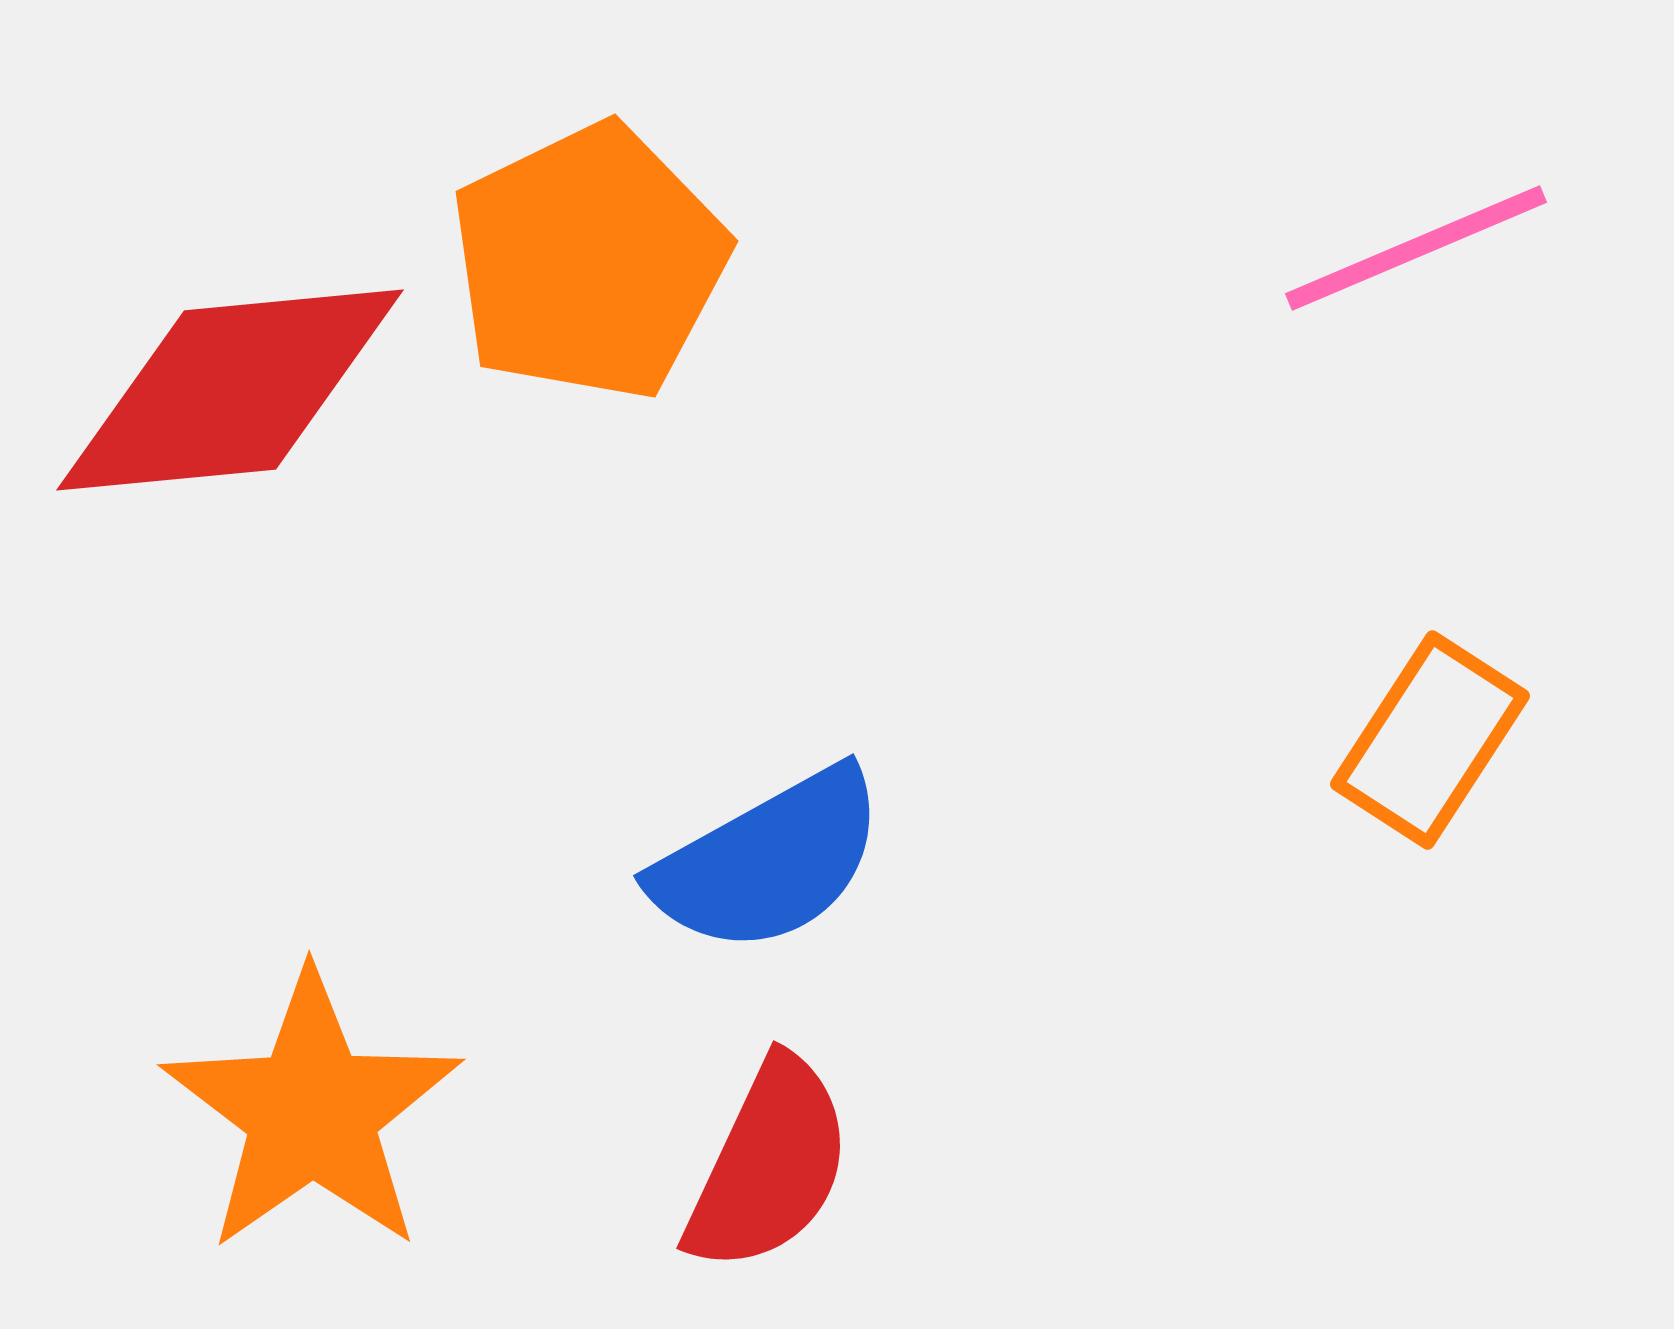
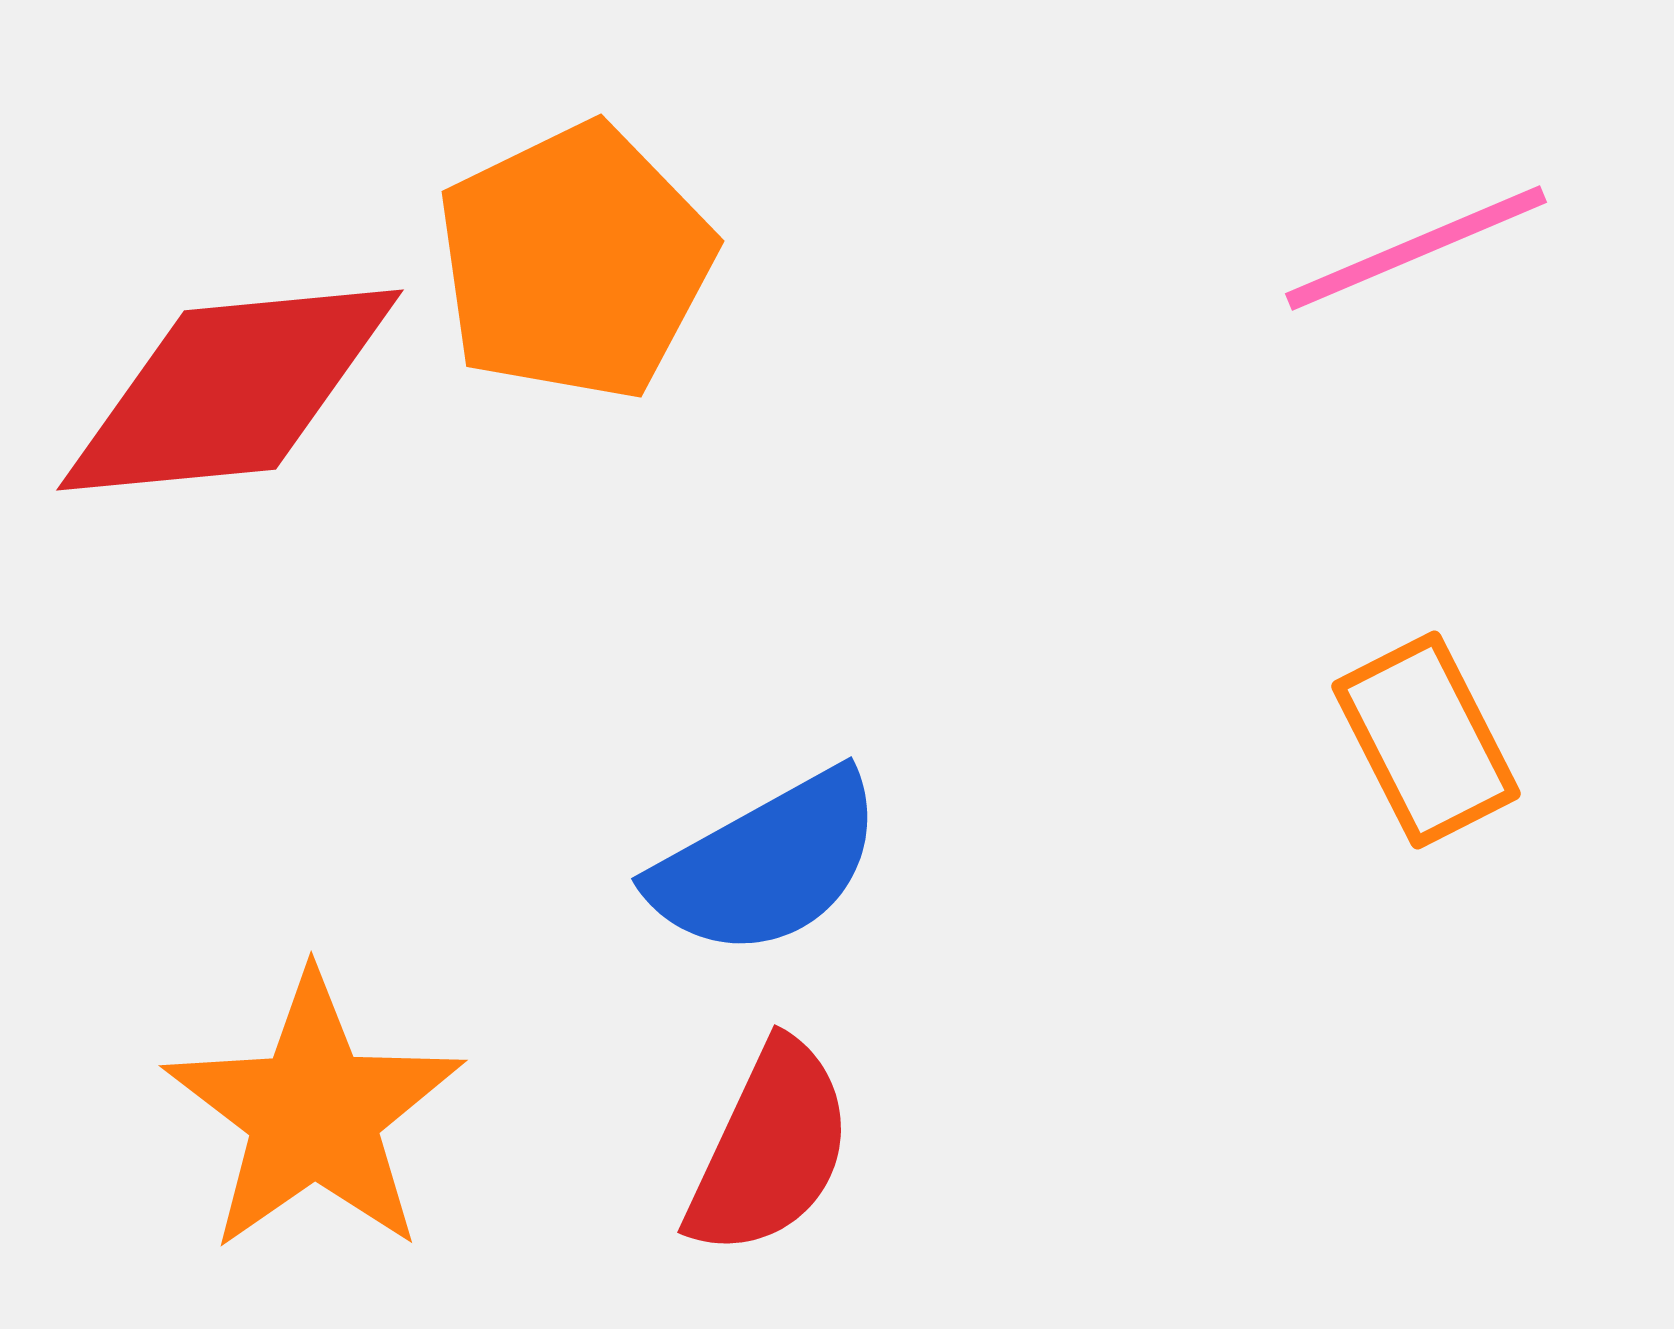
orange pentagon: moved 14 px left
orange rectangle: moved 4 px left; rotated 60 degrees counterclockwise
blue semicircle: moved 2 px left, 3 px down
orange star: moved 2 px right, 1 px down
red semicircle: moved 1 px right, 16 px up
